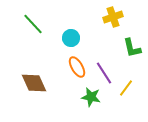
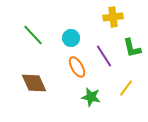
yellow cross: rotated 12 degrees clockwise
green line: moved 11 px down
purple line: moved 17 px up
